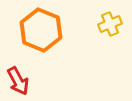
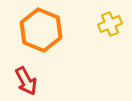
red arrow: moved 8 px right
